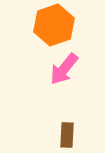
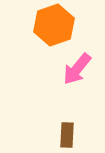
pink arrow: moved 13 px right
